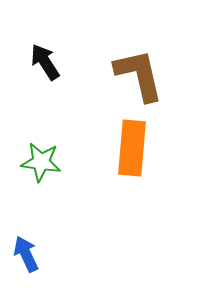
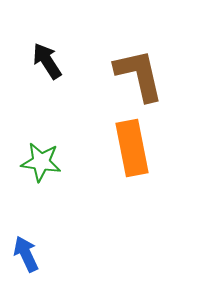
black arrow: moved 2 px right, 1 px up
orange rectangle: rotated 16 degrees counterclockwise
